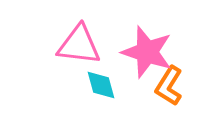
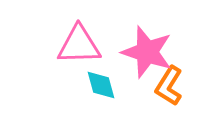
pink triangle: rotated 9 degrees counterclockwise
